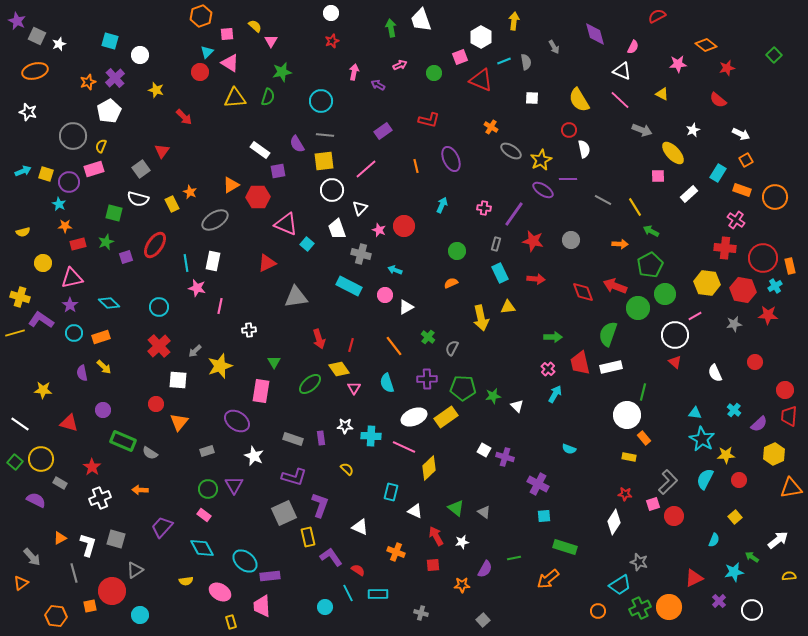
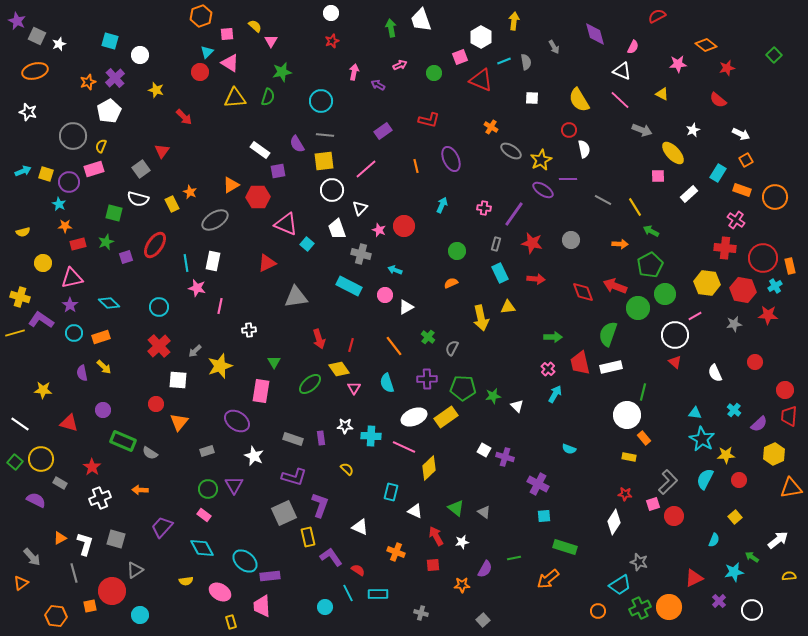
red star at (533, 241): moved 1 px left, 2 px down
white L-shape at (88, 545): moved 3 px left, 1 px up
